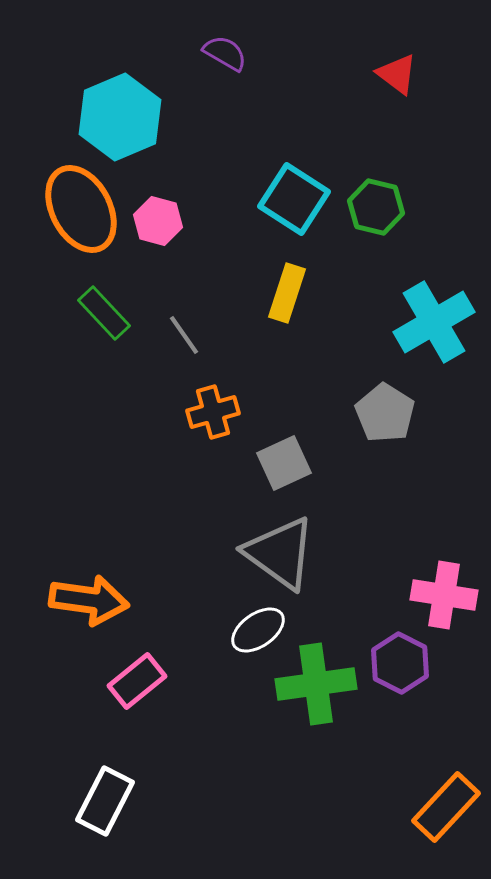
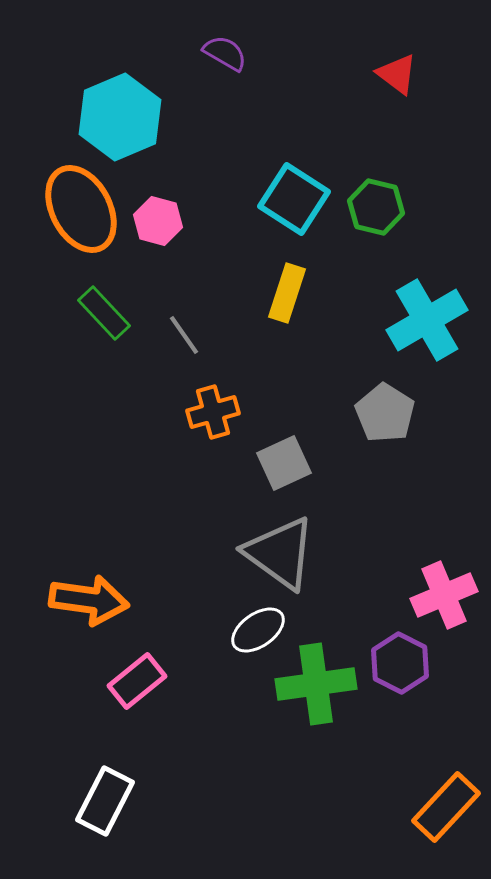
cyan cross: moved 7 px left, 2 px up
pink cross: rotated 32 degrees counterclockwise
